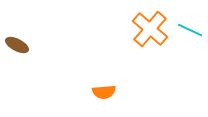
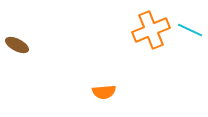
orange cross: moved 1 px right, 1 px down; rotated 27 degrees clockwise
